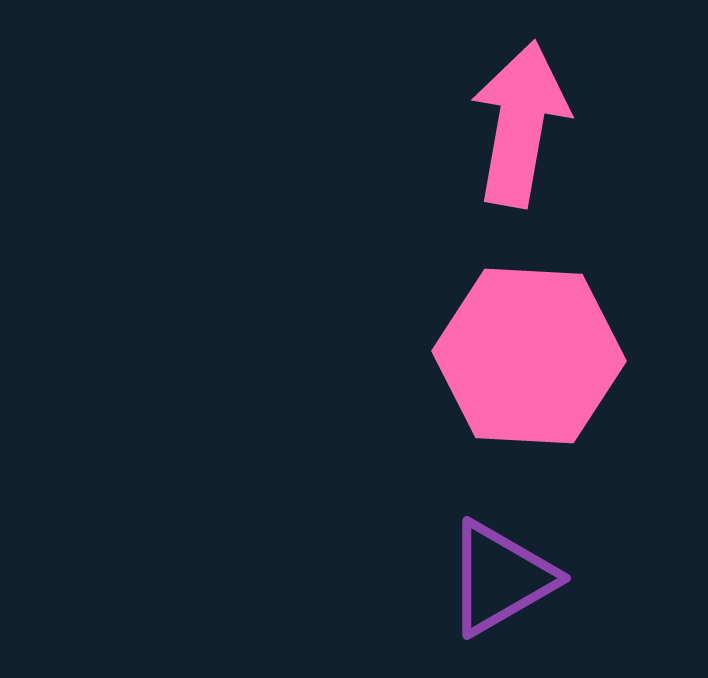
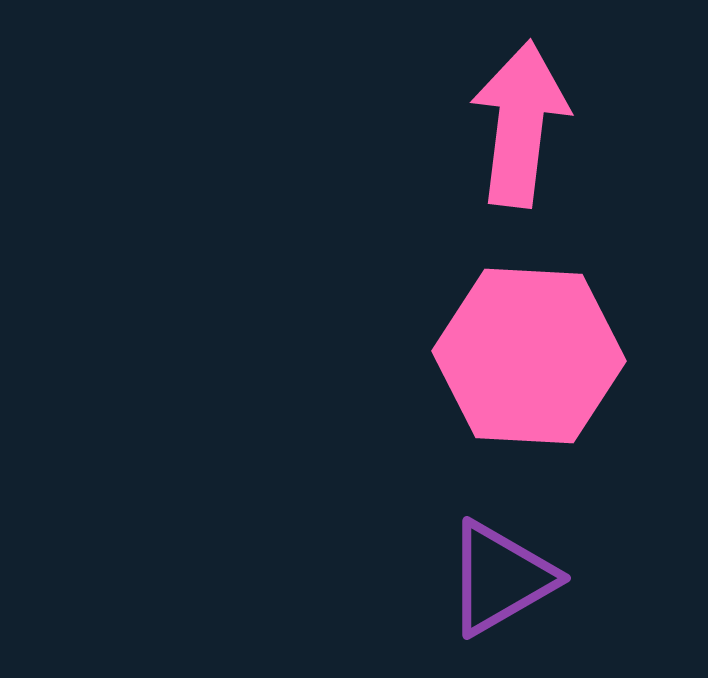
pink arrow: rotated 3 degrees counterclockwise
